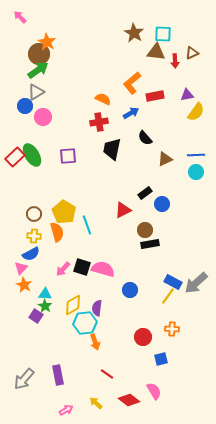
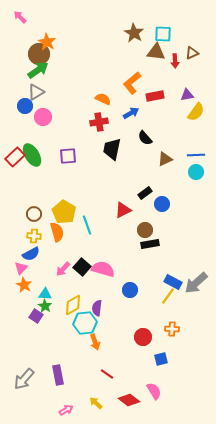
black square at (82, 267): rotated 24 degrees clockwise
